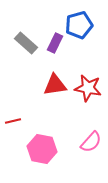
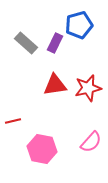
red star: rotated 24 degrees counterclockwise
